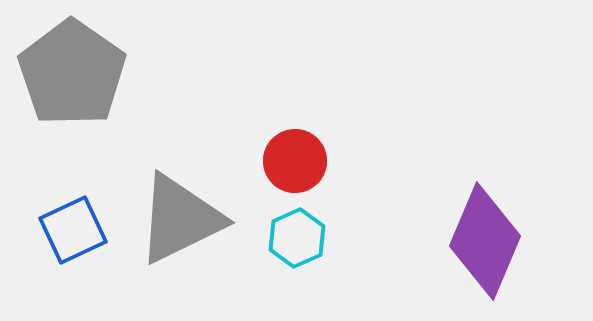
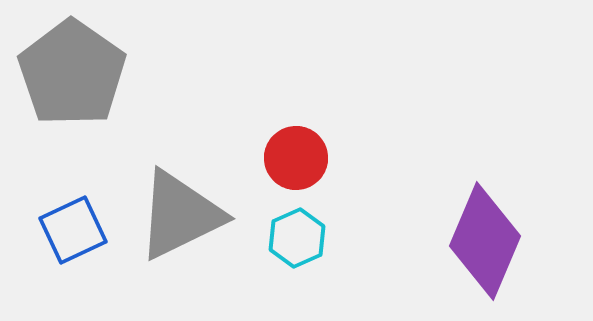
red circle: moved 1 px right, 3 px up
gray triangle: moved 4 px up
